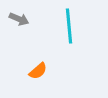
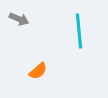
cyan line: moved 10 px right, 5 px down
